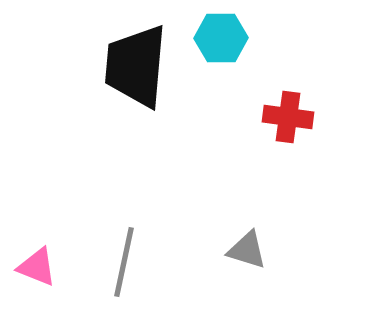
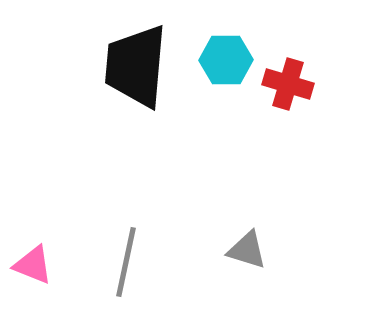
cyan hexagon: moved 5 px right, 22 px down
red cross: moved 33 px up; rotated 9 degrees clockwise
gray line: moved 2 px right
pink triangle: moved 4 px left, 2 px up
